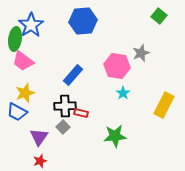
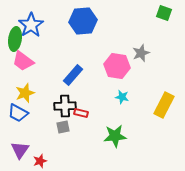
green square: moved 5 px right, 3 px up; rotated 21 degrees counterclockwise
cyan star: moved 1 px left, 4 px down; rotated 24 degrees counterclockwise
blue trapezoid: moved 1 px right, 1 px down
gray square: rotated 32 degrees clockwise
purple triangle: moved 19 px left, 13 px down
